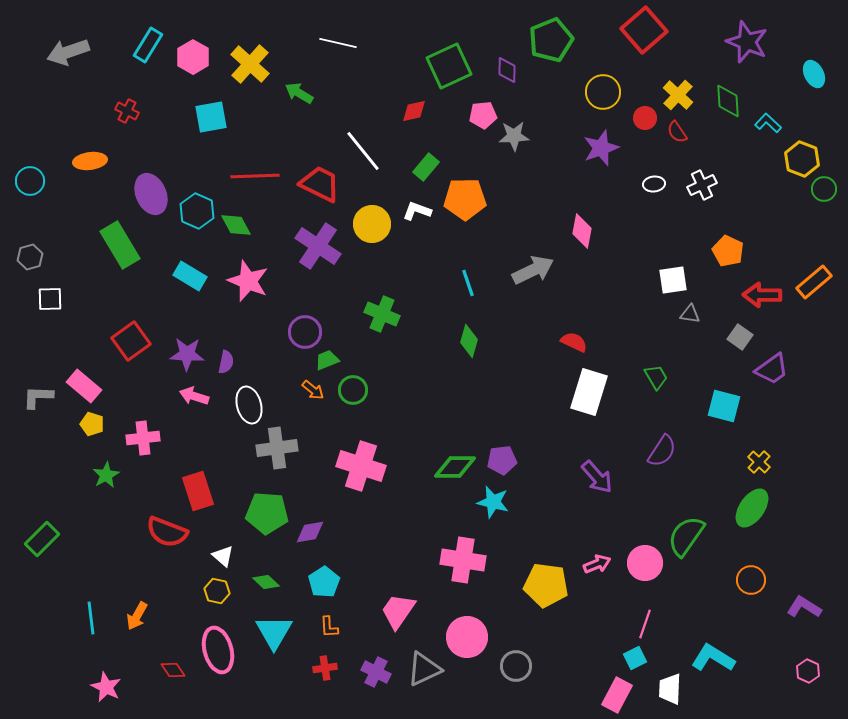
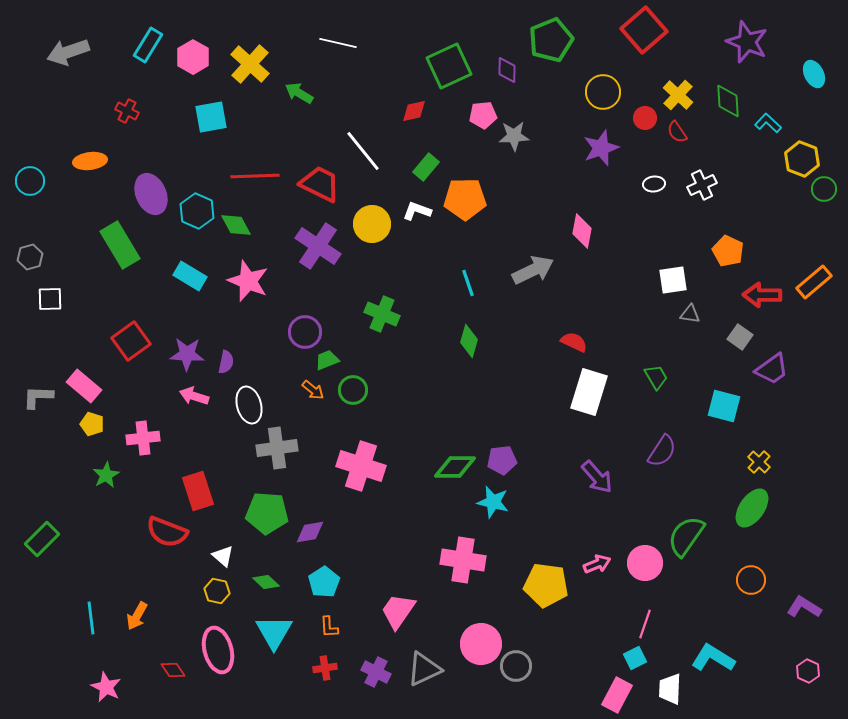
pink circle at (467, 637): moved 14 px right, 7 px down
